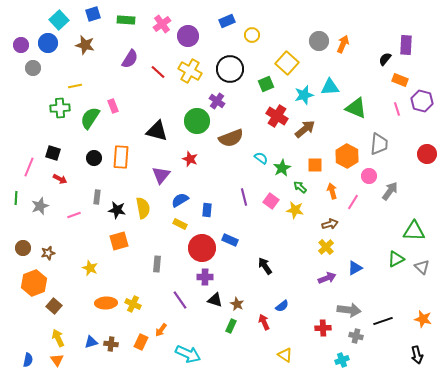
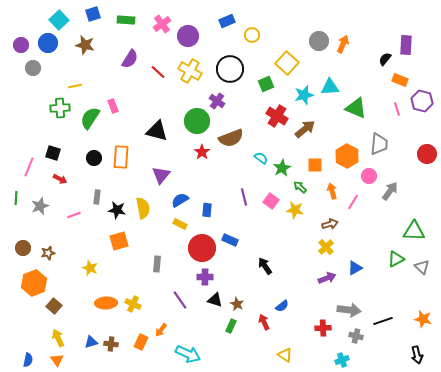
red star at (190, 159): moved 12 px right, 7 px up; rotated 14 degrees clockwise
